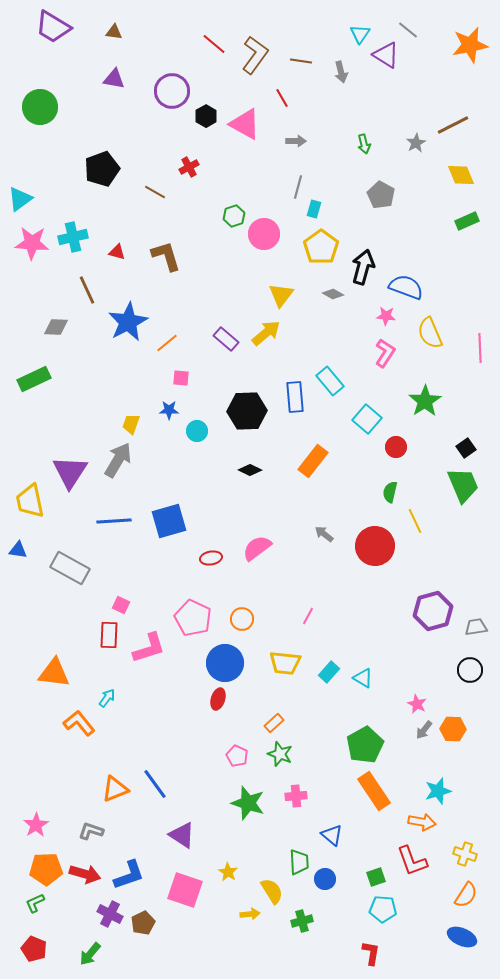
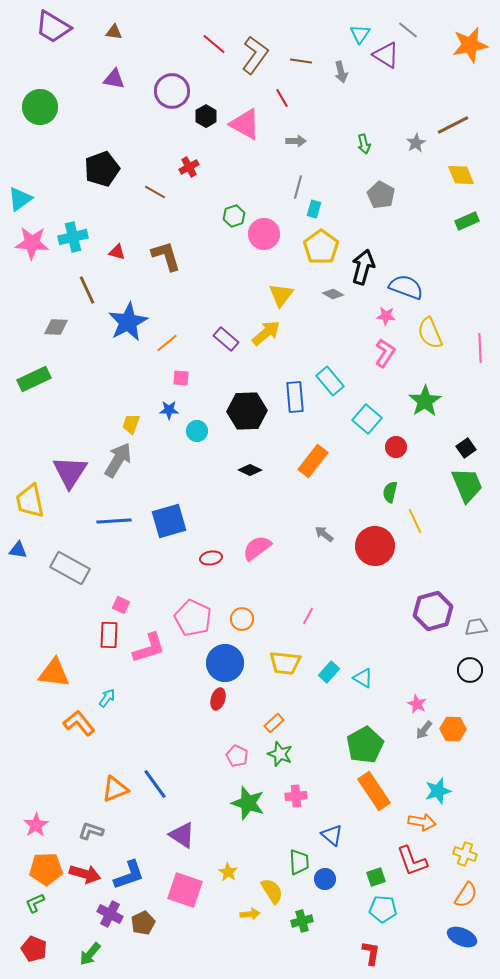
green trapezoid at (463, 485): moved 4 px right
